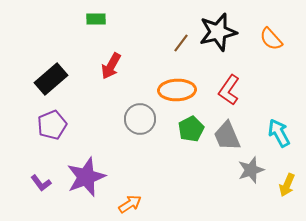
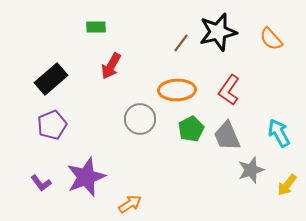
green rectangle: moved 8 px down
yellow arrow: rotated 15 degrees clockwise
